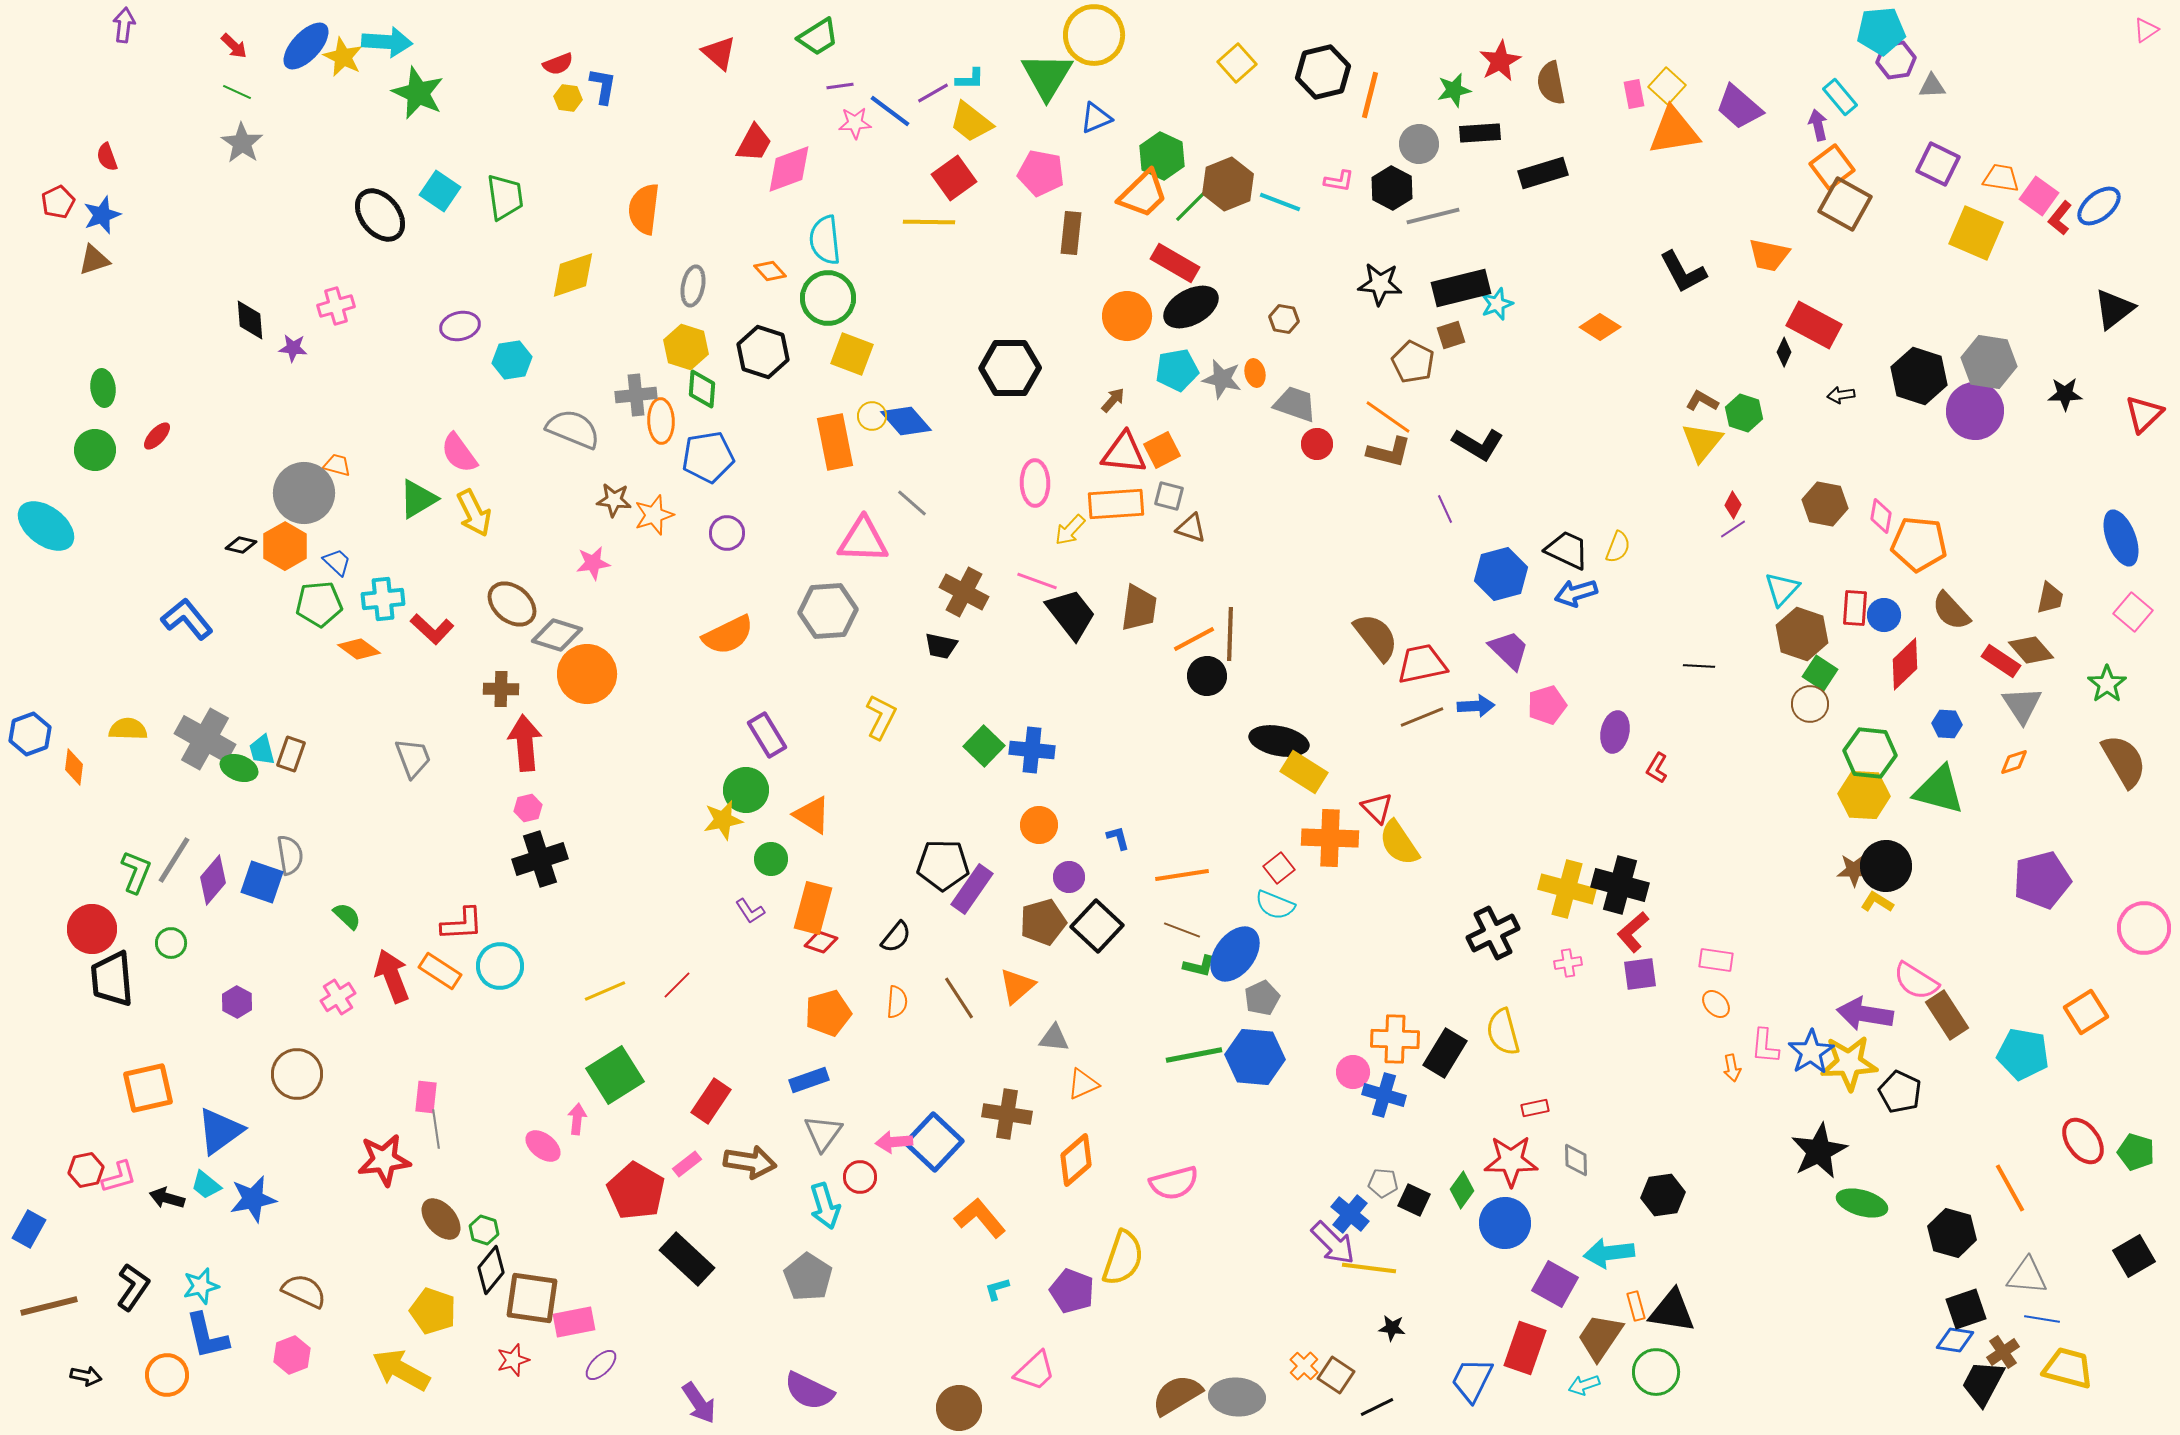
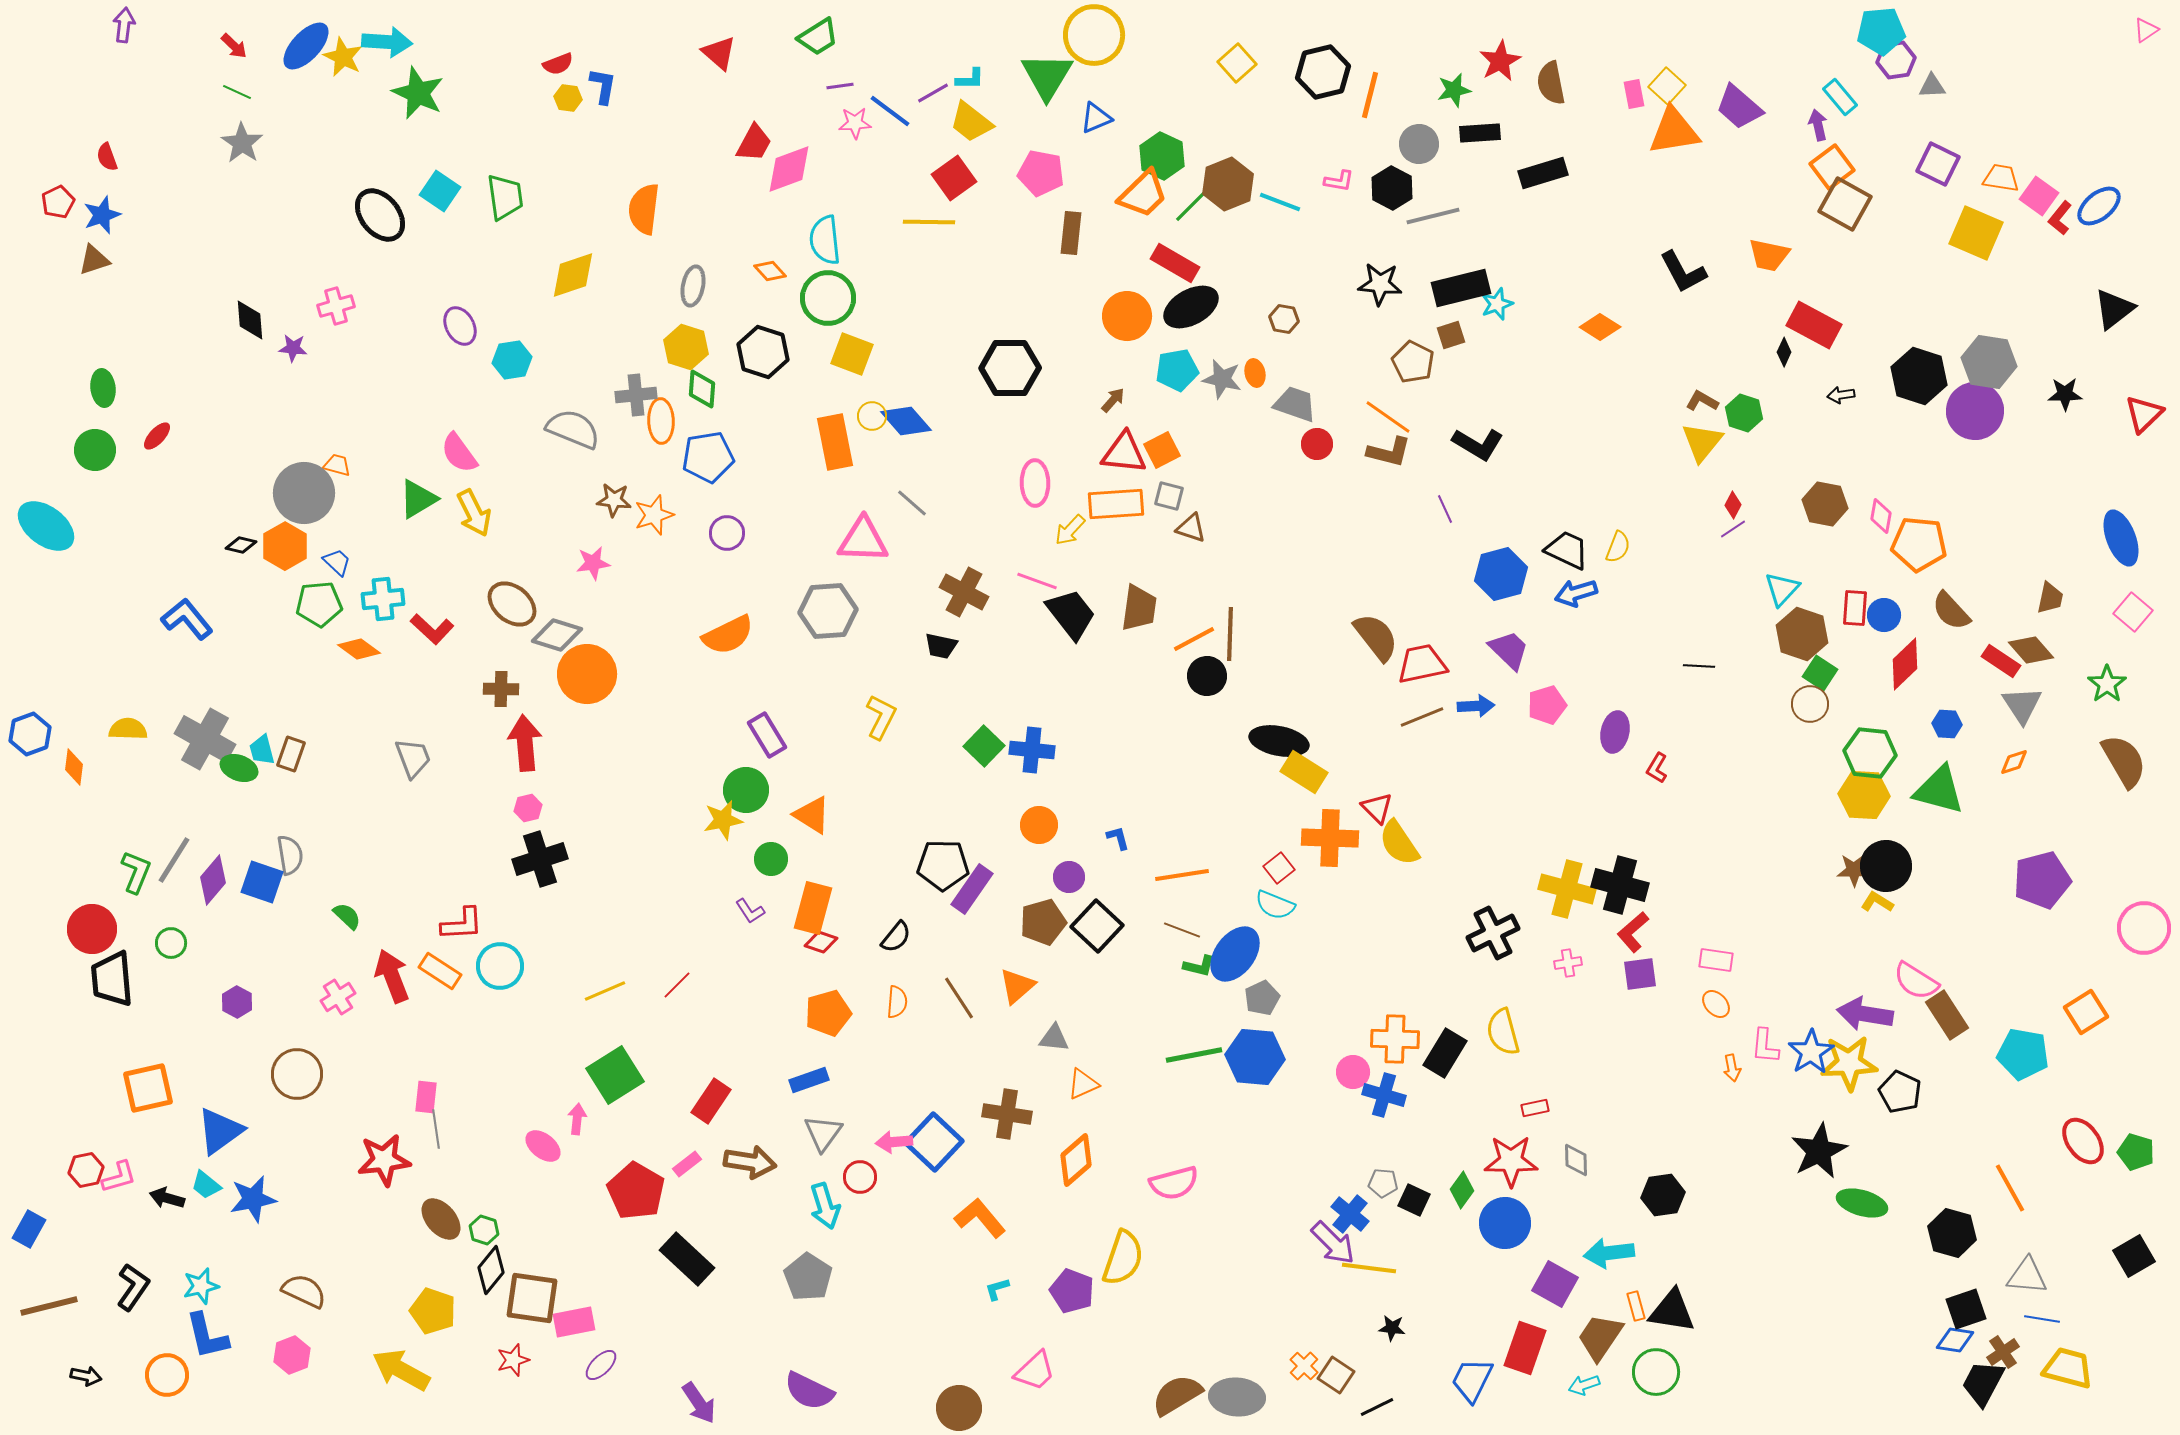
purple ellipse at (460, 326): rotated 75 degrees clockwise
